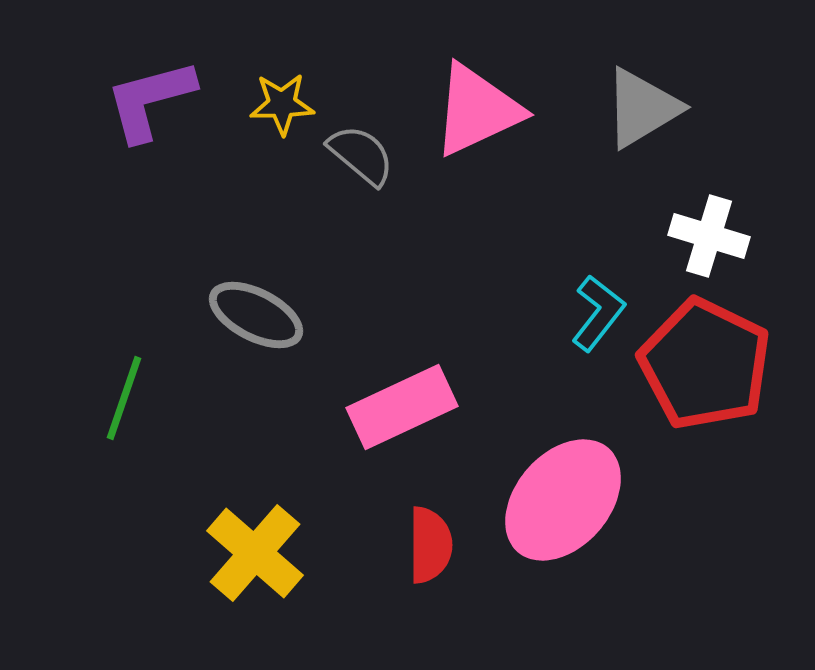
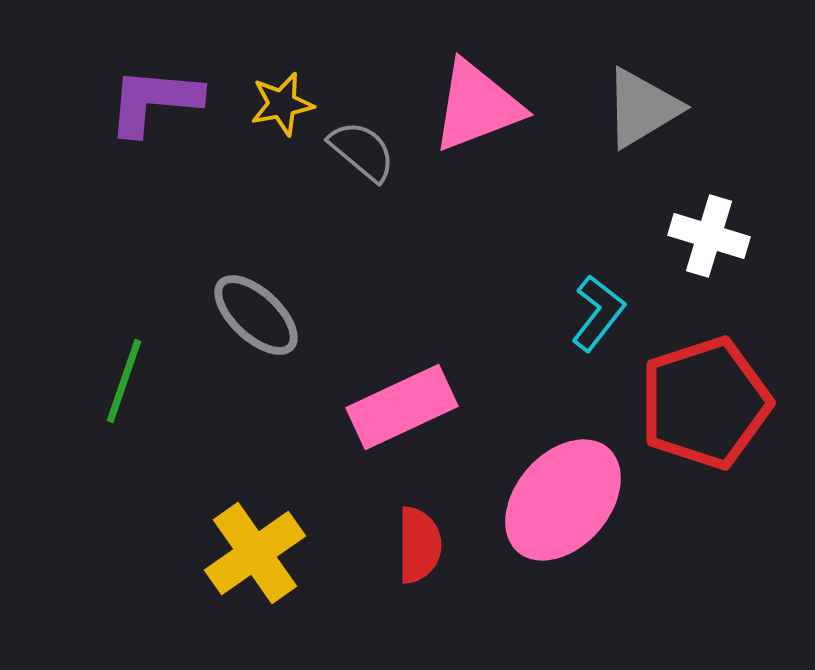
purple L-shape: moved 4 px right, 1 px down; rotated 20 degrees clockwise
yellow star: rotated 10 degrees counterclockwise
pink triangle: moved 4 px up; rotated 4 degrees clockwise
gray semicircle: moved 1 px right, 4 px up
gray ellipse: rotated 16 degrees clockwise
red pentagon: moved 39 px down; rotated 28 degrees clockwise
green line: moved 17 px up
red semicircle: moved 11 px left
yellow cross: rotated 14 degrees clockwise
